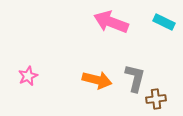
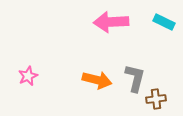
pink arrow: rotated 24 degrees counterclockwise
